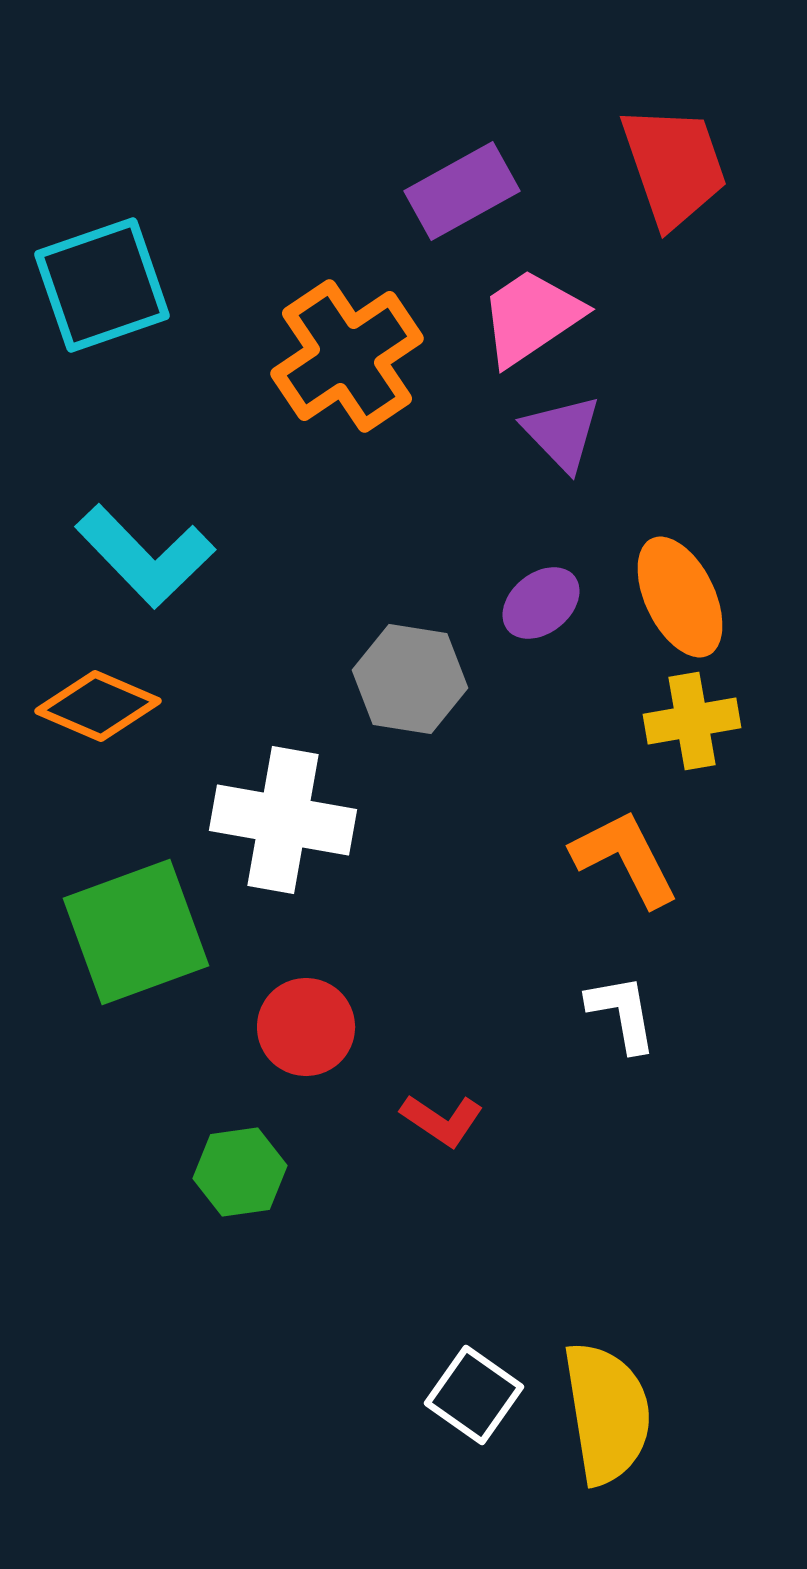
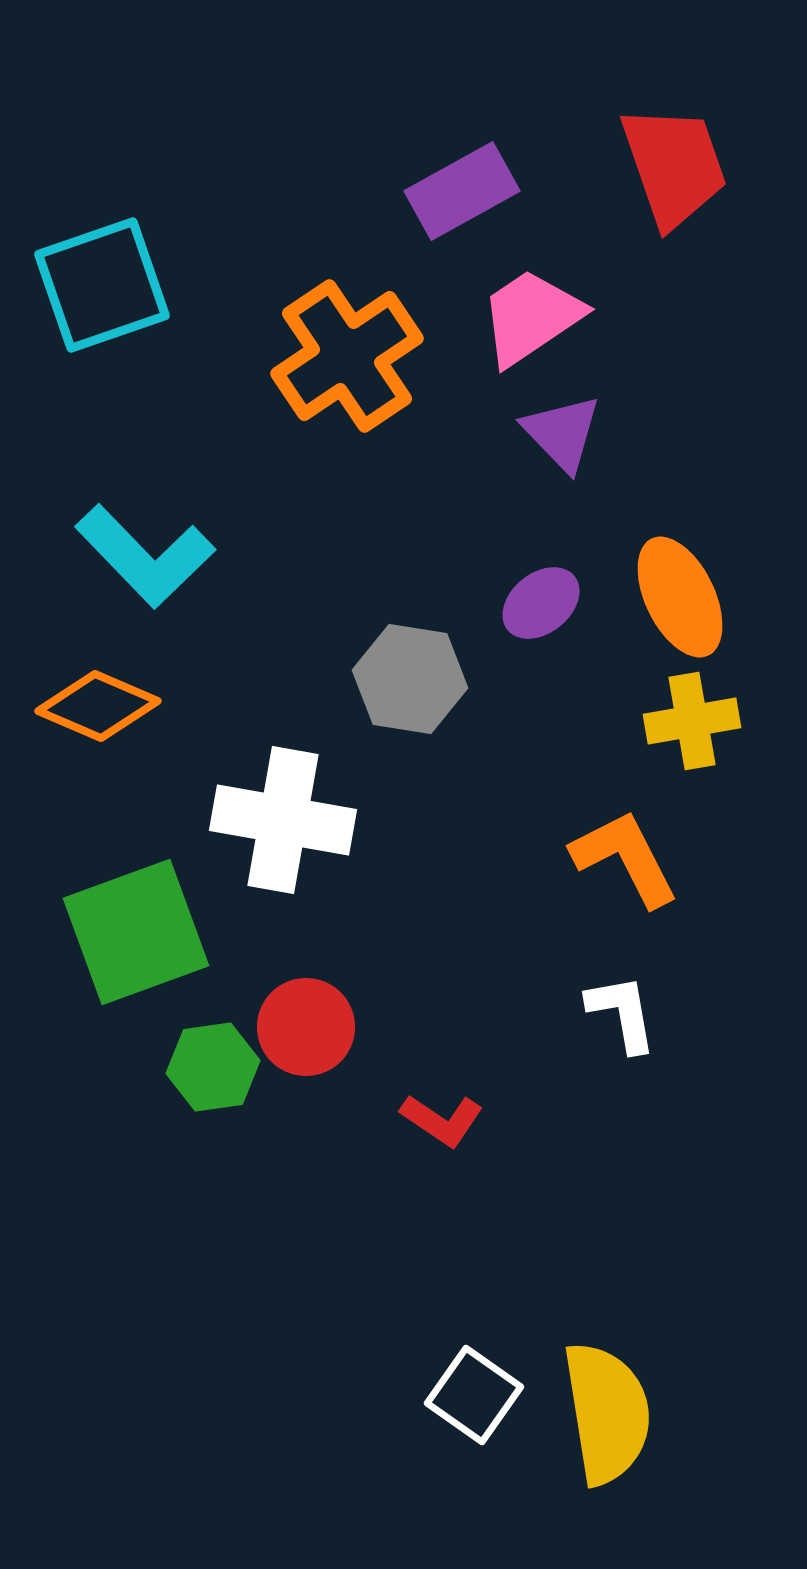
green hexagon: moved 27 px left, 105 px up
